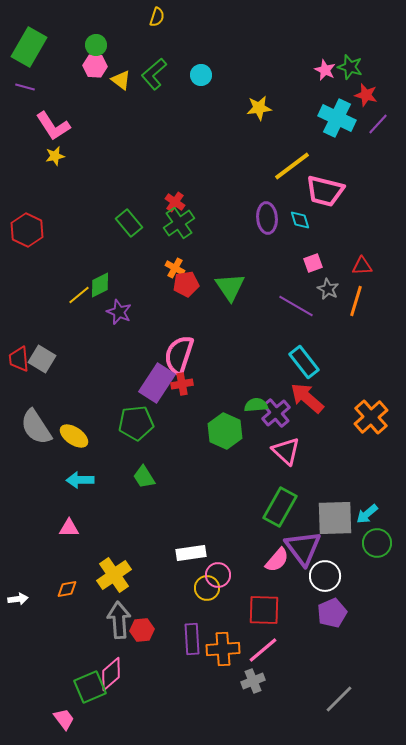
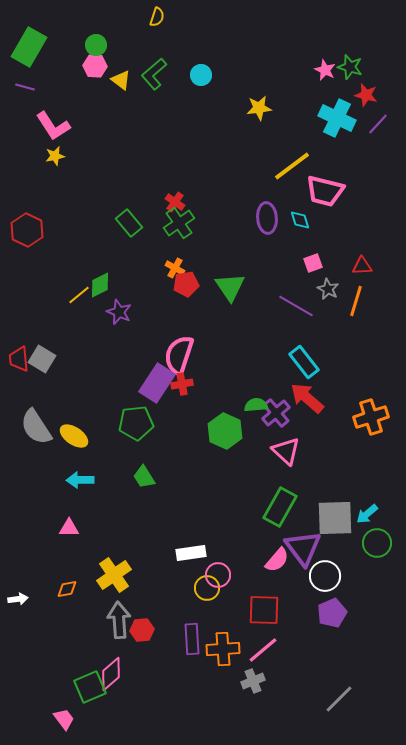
orange cross at (371, 417): rotated 24 degrees clockwise
